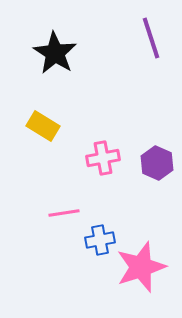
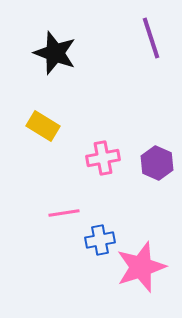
black star: rotated 12 degrees counterclockwise
